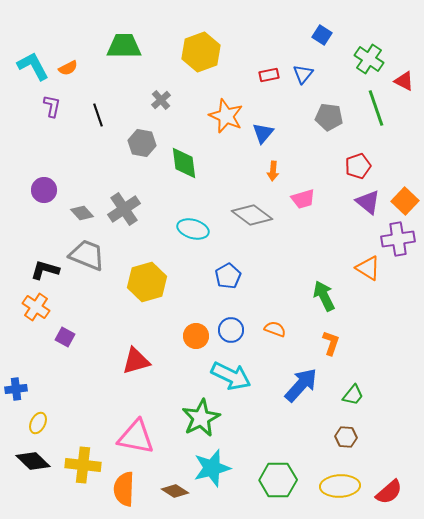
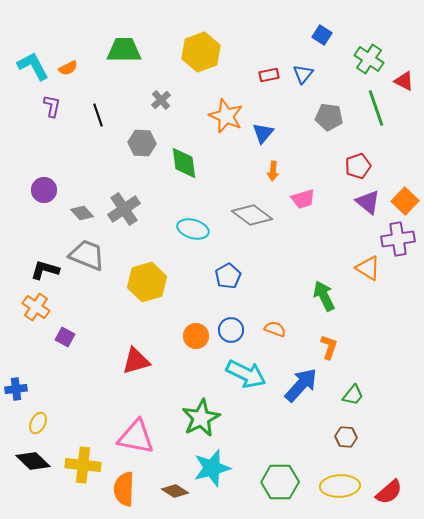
green trapezoid at (124, 46): moved 4 px down
gray hexagon at (142, 143): rotated 8 degrees counterclockwise
orange L-shape at (331, 343): moved 2 px left, 4 px down
cyan arrow at (231, 376): moved 15 px right, 2 px up
green hexagon at (278, 480): moved 2 px right, 2 px down
